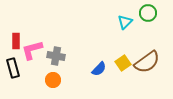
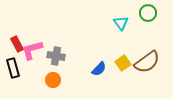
cyan triangle: moved 4 px left, 1 px down; rotated 21 degrees counterclockwise
red rectangle: moved 1 px right, 3 px down; rotated 28 degrees counterclockwise
